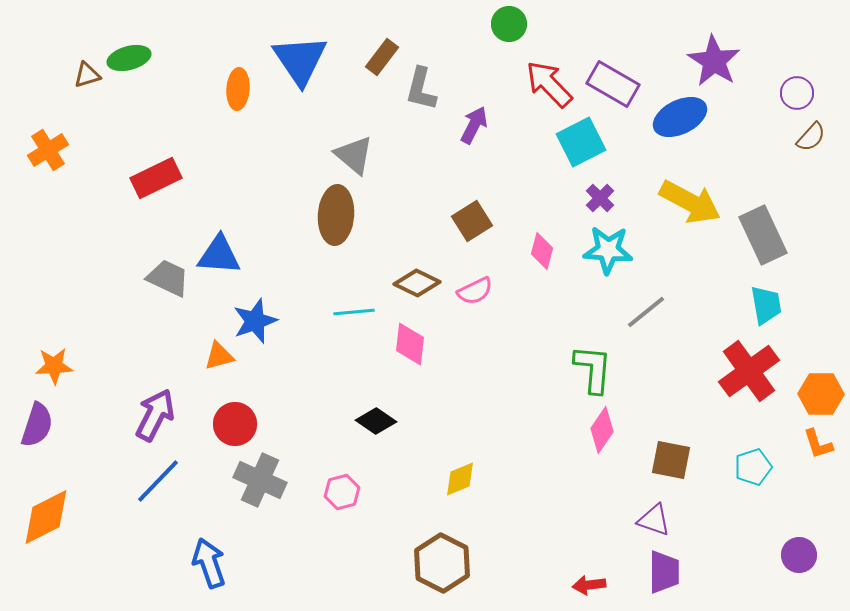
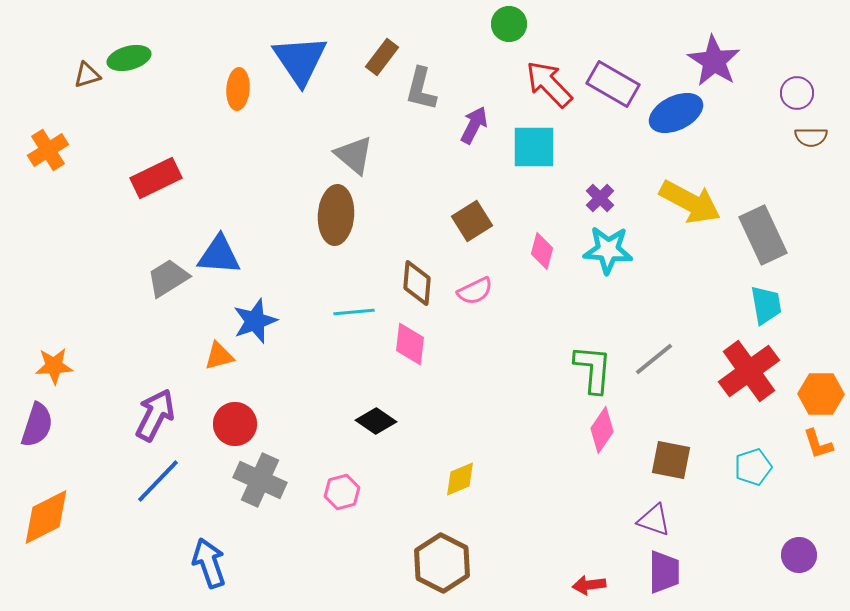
blue ellipse at (680, 117): moved 4 px left, 4 px up
brown semicircle at (811, 137): rotated 48 degrees clockwise
cyan square at (581, 142): moved 47 px left, 5 px down; rotated 27 degrees clockwise
gray trapezoid at (168, 278): rotated 57 degrees counterclockwise
brown diamond at (417, 283): rotated 69 degrees clockwise
gray line at (646, 312): moved 8 px right, 47 px down
